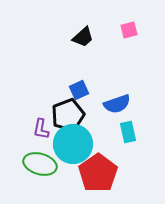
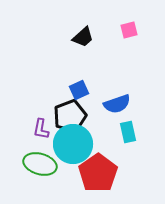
black pentagon: moved 2 px right, 1 px down
